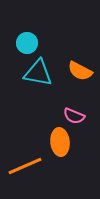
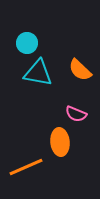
orange semicircle: moved 1 px up; rotated 15 degrees clockwise
pink semicircle: moved 2 px right, 2 px up
orange line: moved 1 px right, 1 px down
